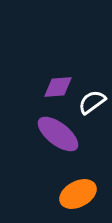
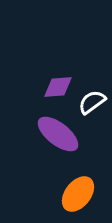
orange ellipse: rotated 24 degrees counterclockwise
